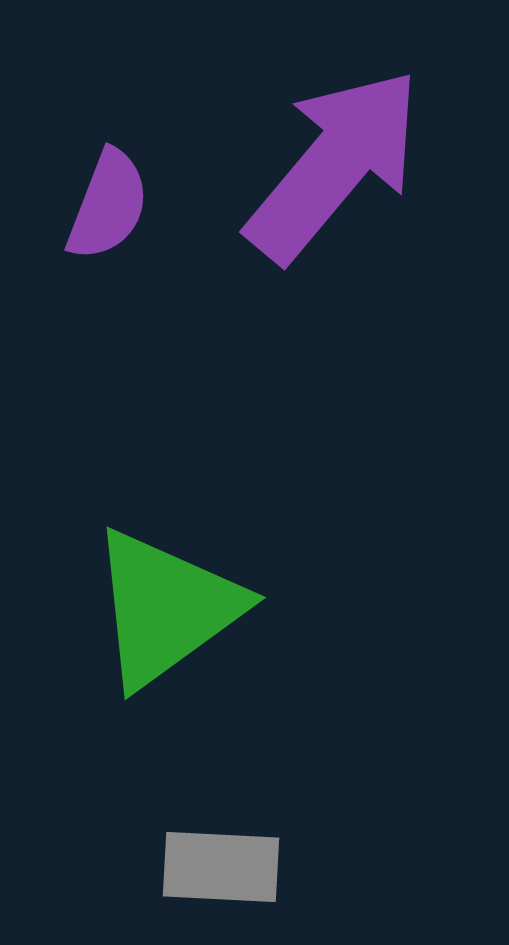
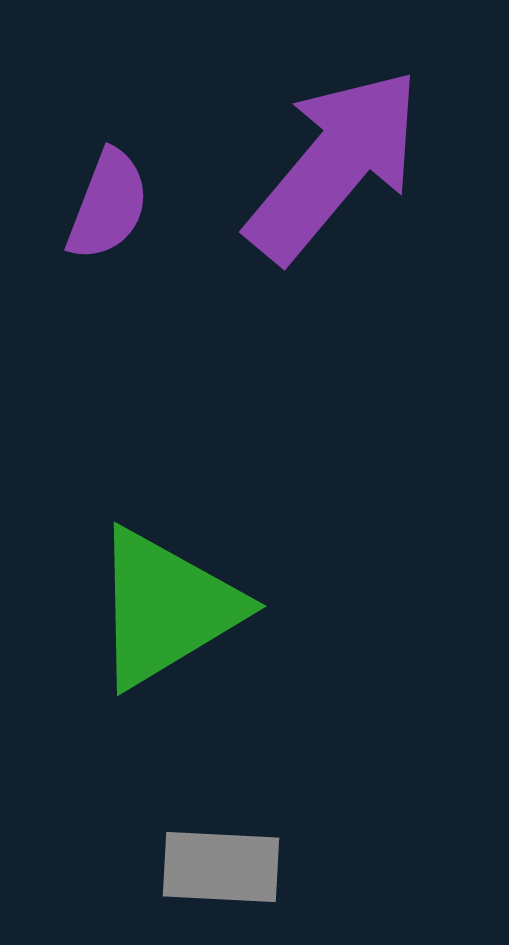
green triangle: rotated 5 degrees clockwise
